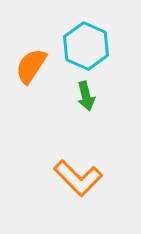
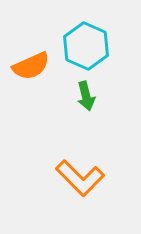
orange semicircle: rotated 147 degrees counterclockwise
orange L-shape: moved 2 px right
